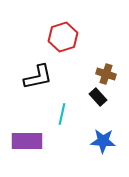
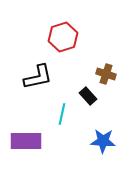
black rectangle: moved 10 px left, 1 px up
purple rectangle: moved 1 px left
